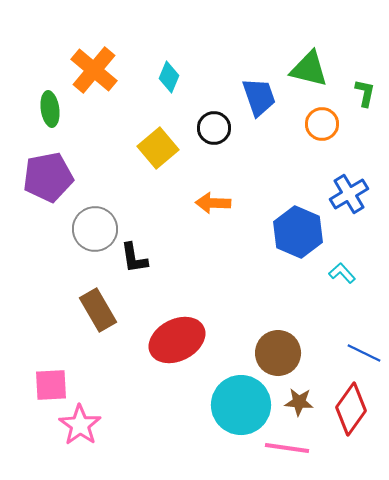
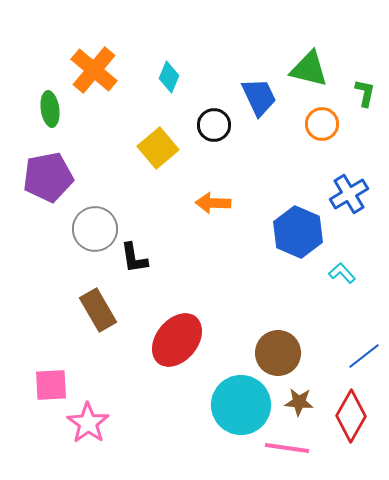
blue trapezoid: rotated 6 degrees counterclockwise
black circle: moved 3 px up
red ellipse: rotated 24 degrees counterclockwise
blue line: moved 3 px down; rotated 64 degrees counterclockwise
red diamond: moved 7 px down; rotated 6 degrees counterclockwise
pink star: moved 8 px right, 2 px up
